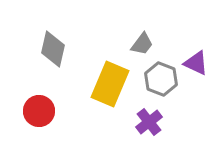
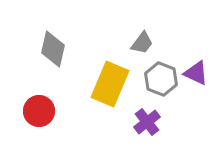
gray trapezoid: moved 1 px up
purple triangle: moved 10 px down
purple cross: moved 2 px left
